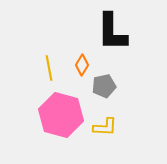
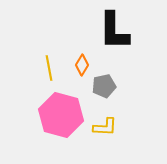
black L-shape: moved 2 px right, 1 px up
